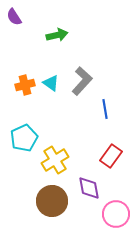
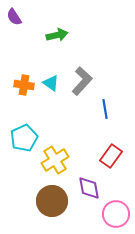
orange cross: moved 1 px left; rotated 24 degrees clockwise
